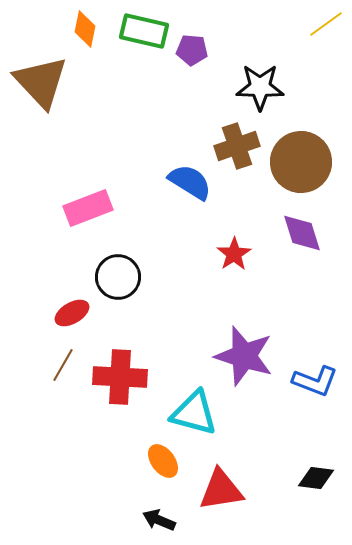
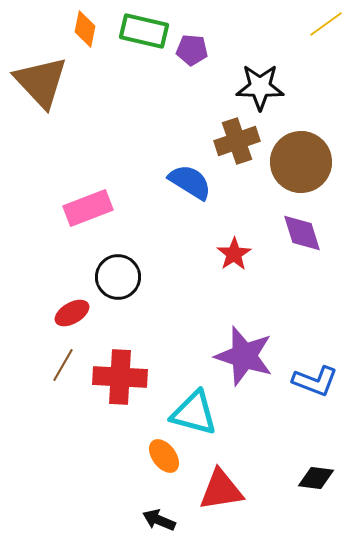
brown cross: moved 5 px up
orange ellipse: moved 1 px right, 5 px up
